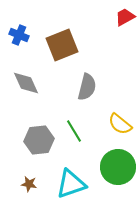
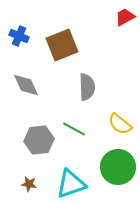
blue cross: moved 1 px down
gray diamond: moved 2 px down
gray semicircle: rotated 16 degrees counterclockwise
green line: moved 2 px up; rotated 30 degrees counterclockwise
